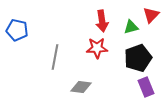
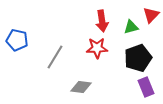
blue pentagon: moved 10 px down
gray line: rotated 20 degrees clockwise
